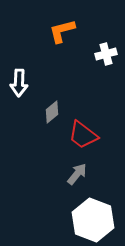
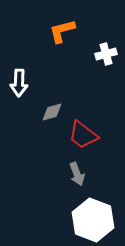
gray diamond: rotated 25 degrees clockwise
gray arrow: rotated 120 degrees clockwise
